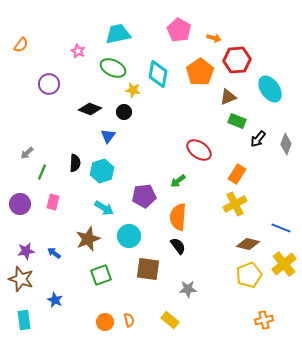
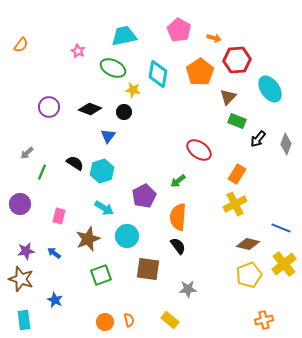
cyan trapezoid at (118, 34): moved 6 px right, 2 px down
purple circle at (49, 84): moved 23 px down
brown triangle at (228, 97): rotated 24 degrees counterclockwise
black semicircle at (75, 163): rotated 60 degrees counterclockwise
purple pentagon at (144, 196): rotated 20 degrees counterclockwise
pink rectangle at (53, 202): moved 6 px right, 14 px down
cyan circle at (129, 236): moved 2 px left
